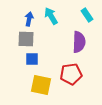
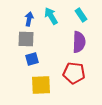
cyan rectangle: moved 6 px left
blue square: rotated 16 degrees counterclockwise
red pentagon: moved 3 px right, 1 px up; rotated 15 degrees clockwise
yellow square: rotated 15 degrees counterclockwise
